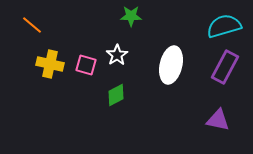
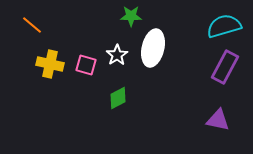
white ellipse: moved 18 px left, 17 px up
green diamond: moved 2 px right, 3 px down
